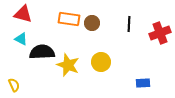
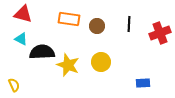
brown circle: moved 5 px right, 3 px down
